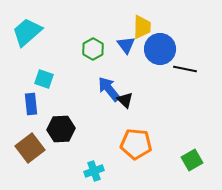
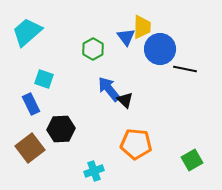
blue triangle: moved 8 px up
blue rectangle: rotated 20 degrees counterclockwise
